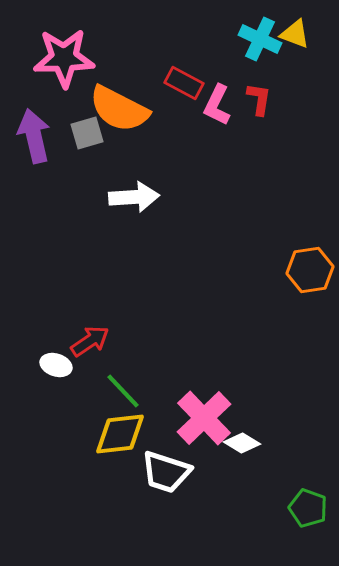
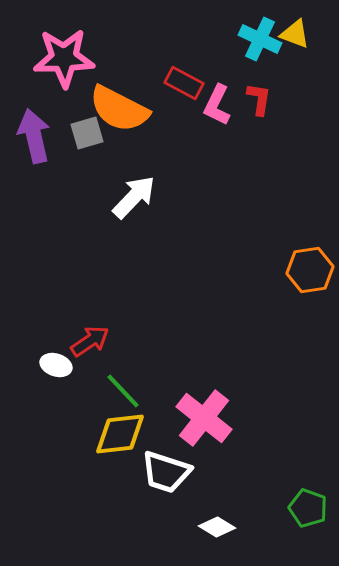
white arrow: rotated 42 degrees counterclockwise
pink cross: rotated 8 degrees counterclockwise
white diamond: moved 25 px left, 84 px down
